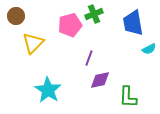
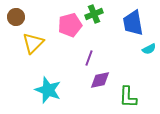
brown circle: moved 1 px down
cyan star: rotated 12 degrees counterclockwise
